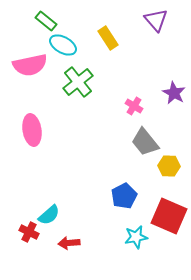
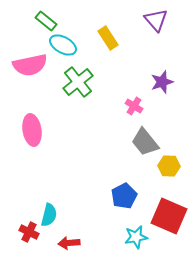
purple star: moved 12 px left, 11 px up; rotated 25 degrees clockwise
cyan semicircle: rotated 35 degrees counterclockwise
